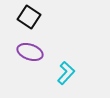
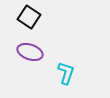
cyan L-shape: rotated 25 degrees counterclockwise
